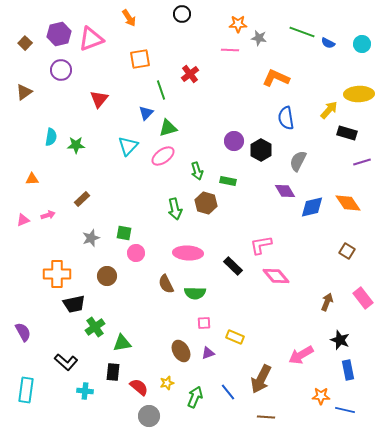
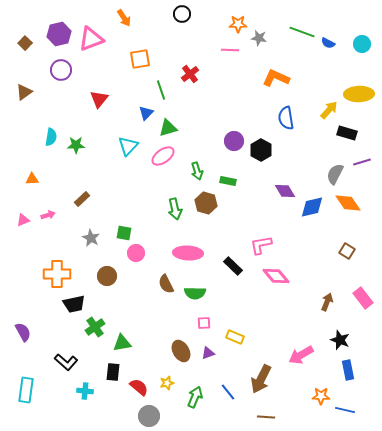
orange arrow at (129, 18): moved 5 px left
gray semicircle at (298, 161): moved 37 px right, 13 px down
gray star at (91, 238): rotated 24 degrees counterclockwise
